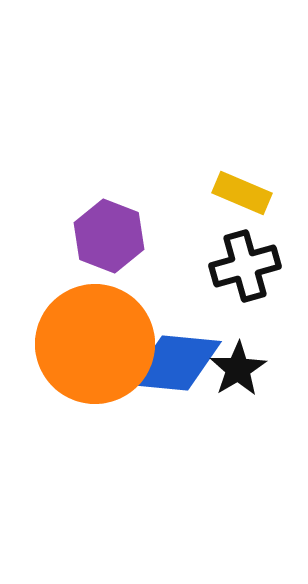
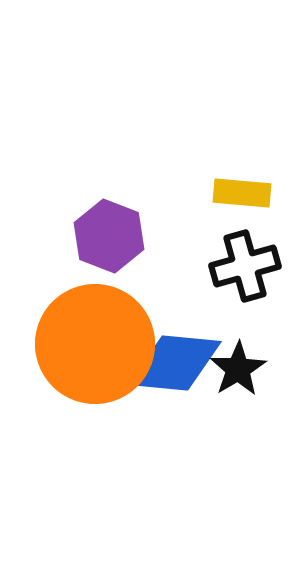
yellow rectangle: rotated 18 degrees counterclockwise
